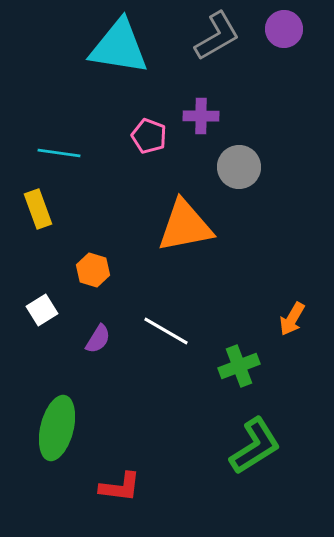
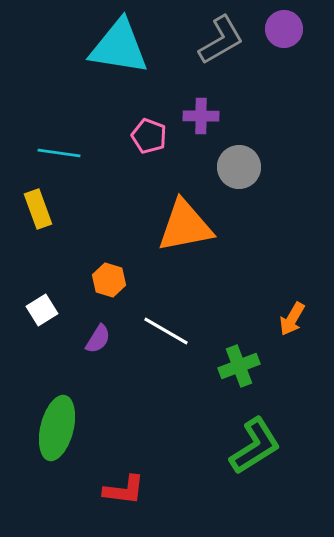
gray L-shape: moved 4 px right, 4 px down
orange hexagon: moved 16 px right, 10 px down
red L-shape: moved 4 px right, 3 px down
